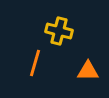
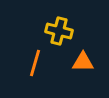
orange triangle: moved 5 px left, 9 px up
